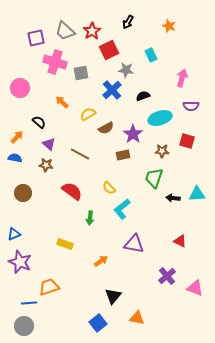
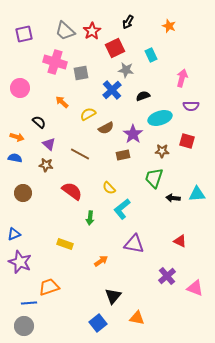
purple square at (36, 38): moved 12 px left, 4 px up
red square at (109, 50): moved 6 px right, 2 px up
orange arrow at (17, 137): rotated 64 degrees clockwise
